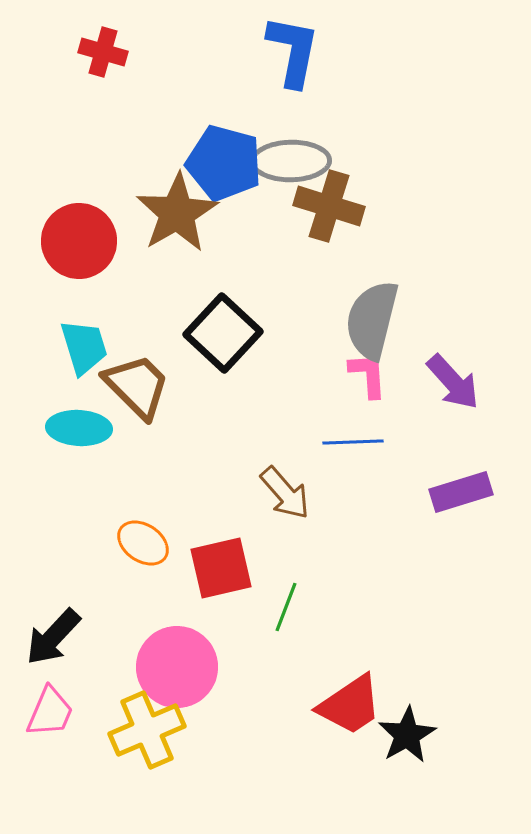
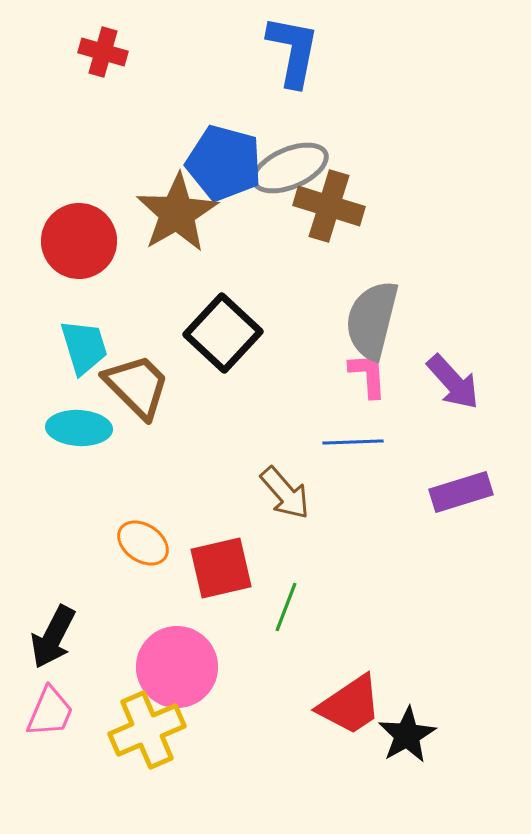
gray ellipse: moved 1 px left, 7 px down; rotated 22 degrees counterclockwise
black arrow: rotated 16 degrees counterclockwise
